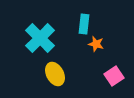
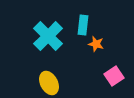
cyan rectangle: moved 1 px left, 1 px down
cyan cross: moved 8 px right, 2 px up
yellow ellipse: moved 6 px left, 9 px down
